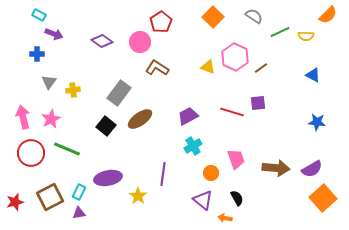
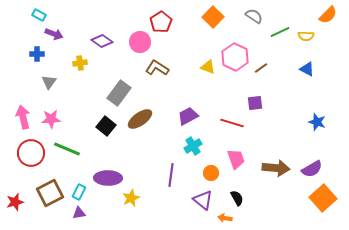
blue triangle at (313, 75): moved 6 px left, 6 px up
yellow cross at (73, 90): moved 7 px right, 27 px up
purple square at (258, 103): moved 3 px left
red line at (232, 112): moved 11 px down
pink star at (51, 119): rotated 24 degrees clockwise
blue star at (317, 122): rotated 12 degrees clockwise
purple line at (163, 174): moved 8 px right, 1 px down
purple ellipse at (108, 178): rotated 12 degrees clockwise
yellow star at (138, 196): moved 7 px left, 2 px down; rotated 12 degrees clockwise
brown square at (50, 197): moved 4 px up
